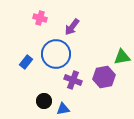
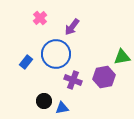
pink cross: rotated 32 degrees clockwise
blue triangle: moved 1 px left, 1 px up
